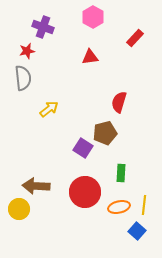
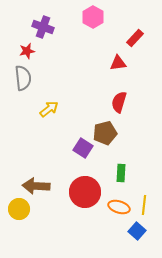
red triangle: moved 28 px right, 6 px down
orange ellipse: rotated 30 degrees clockwise
